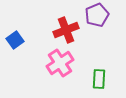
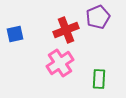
purple pentagon: moved 1 px right, 2 px down
blue square: moved 6 px up; rotated 24 degrees clockwise
